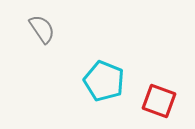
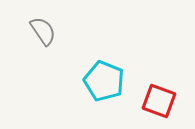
gray semicircle: moved 1 px right, 2 px down
